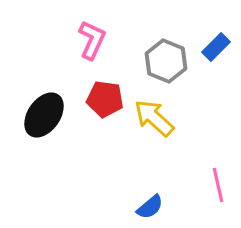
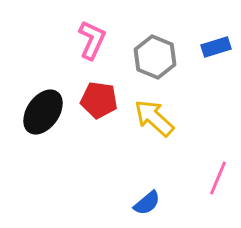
blue rectangle: rotated 28 degrees clockwise
gray hexagon: moved 11 px left, 4 px up
red pentagon: moved 6 px left, 1 px down
black ellipse: moved 1 px left, 3 px up
pink line: moved 7 px up; rotated 36 degrees clockwise
blue semicircle: moved 3 px left, 4 px up
